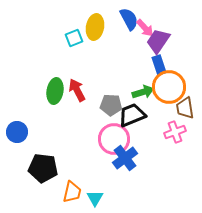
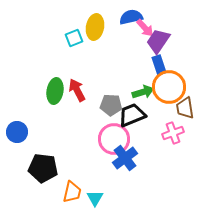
blue semicircle: moved 2 px right, 2 px up; rotated 75 degrees counterclockwise
pink cross: moved 2 px left, 1 px down
